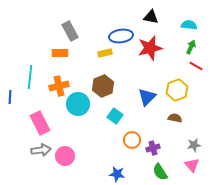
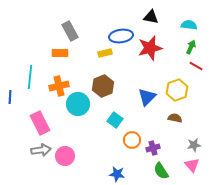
cyan square: moved 4 px down
green semicircle: moved 1 px right, 1 px up
